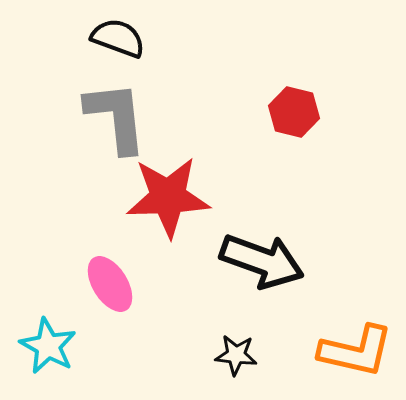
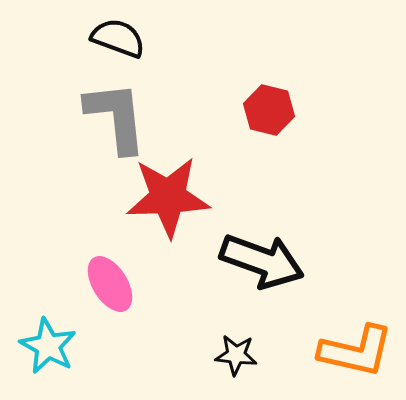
red hexagon: moved 25 px left, 2 px up
